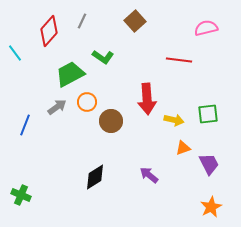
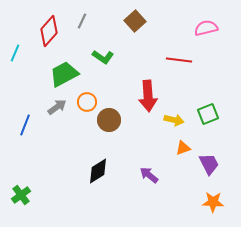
cyan line: rotated 60 degrees clockwise
green trapezoid: moved 6 px left
red arrow: moved 1 px right, 3 px up
green square: rotated 15 degrees counterclockwise
brown circle: moved 2 px left, 1 px up
black diamond: moved 3 px right, 6 px up
green cross: rotated 30 degrees clockwise
orange star: moved 2 px right, 5 px up; rotated 30 degrees clockwise
